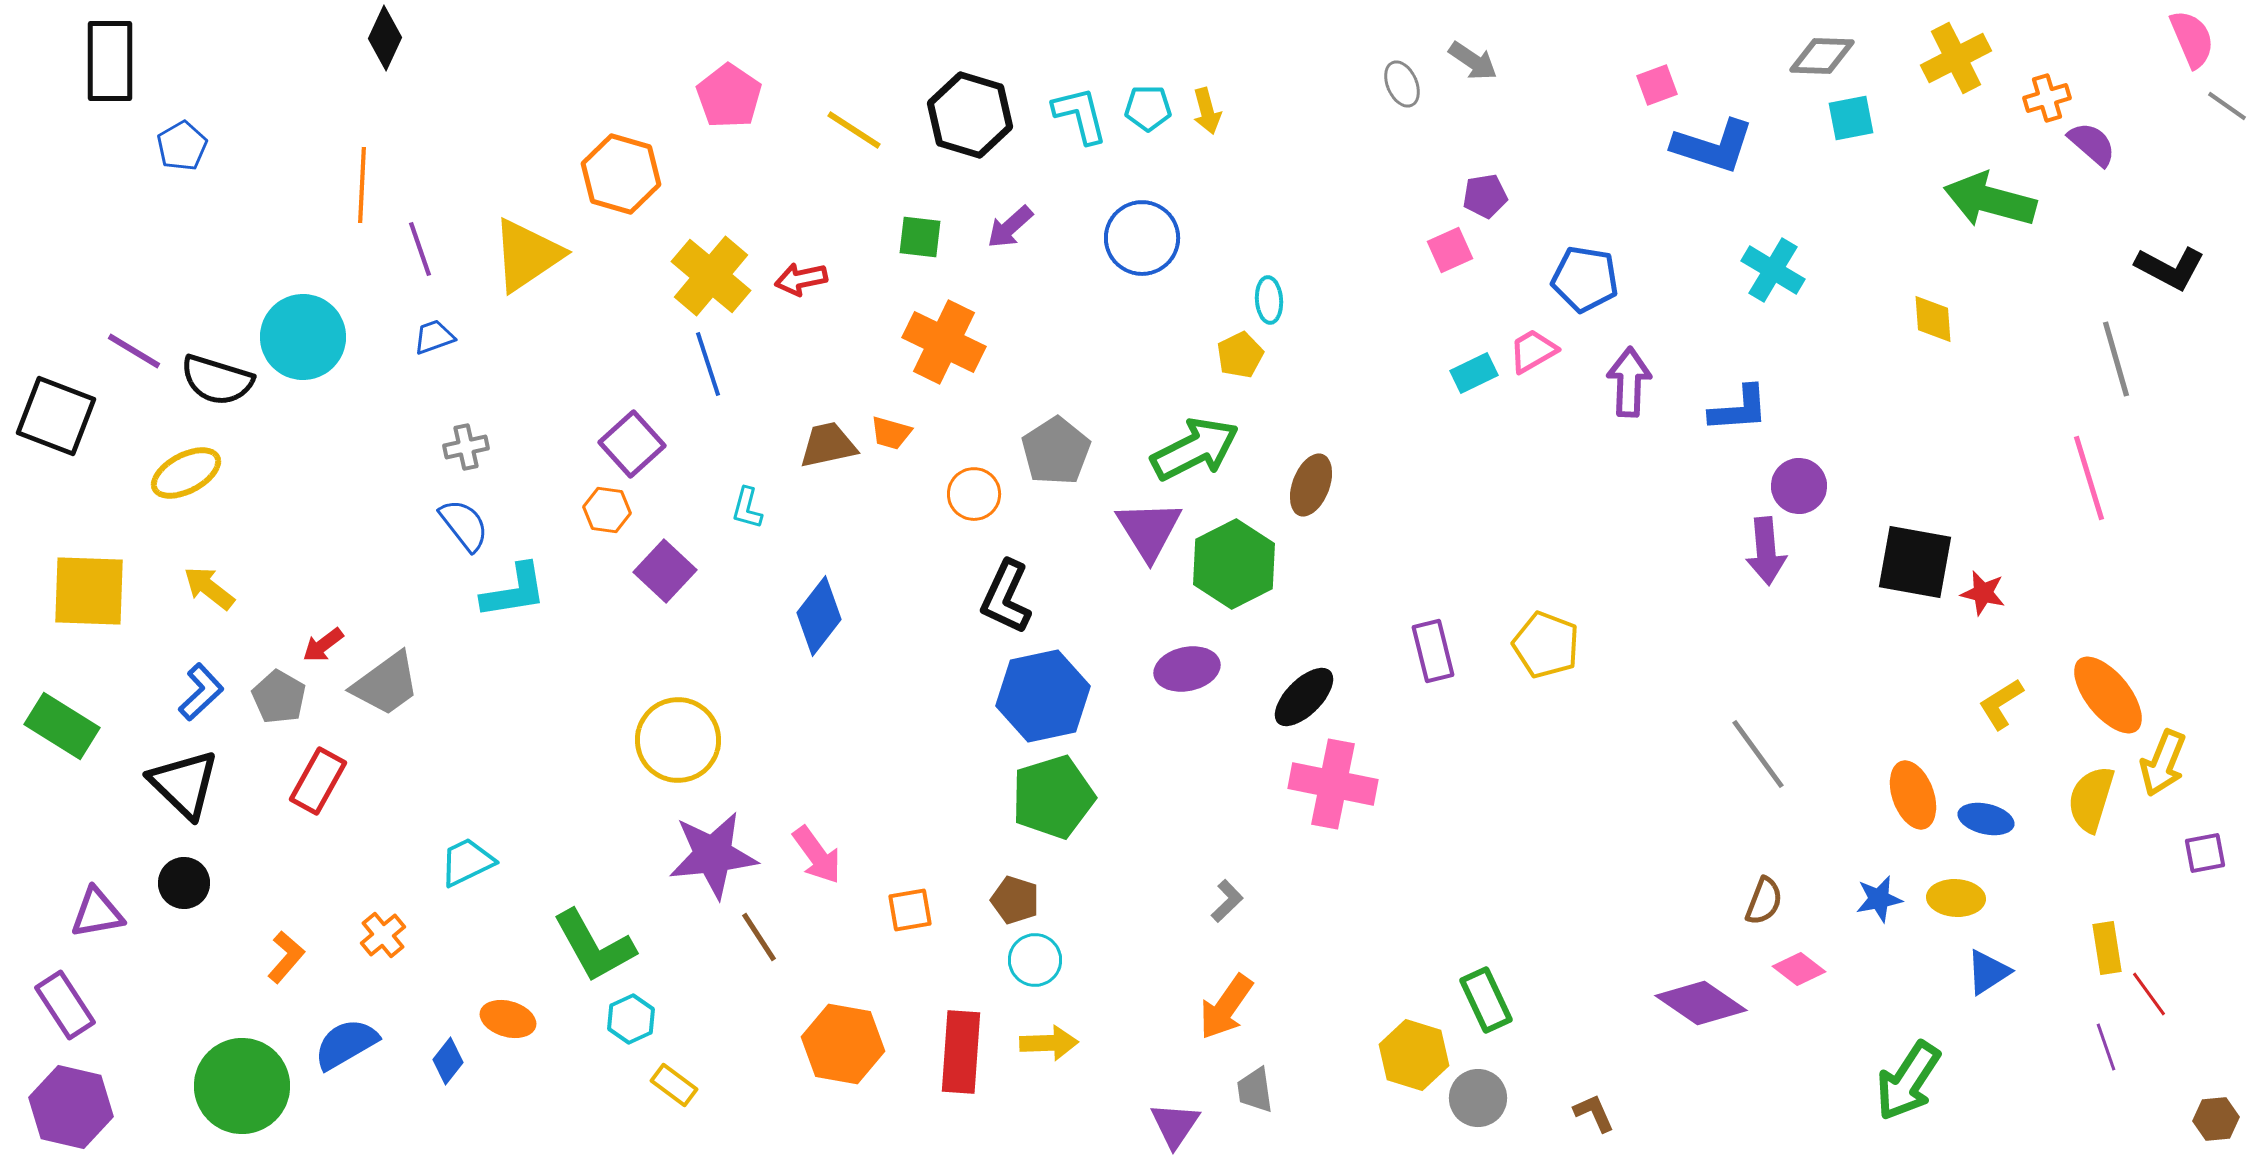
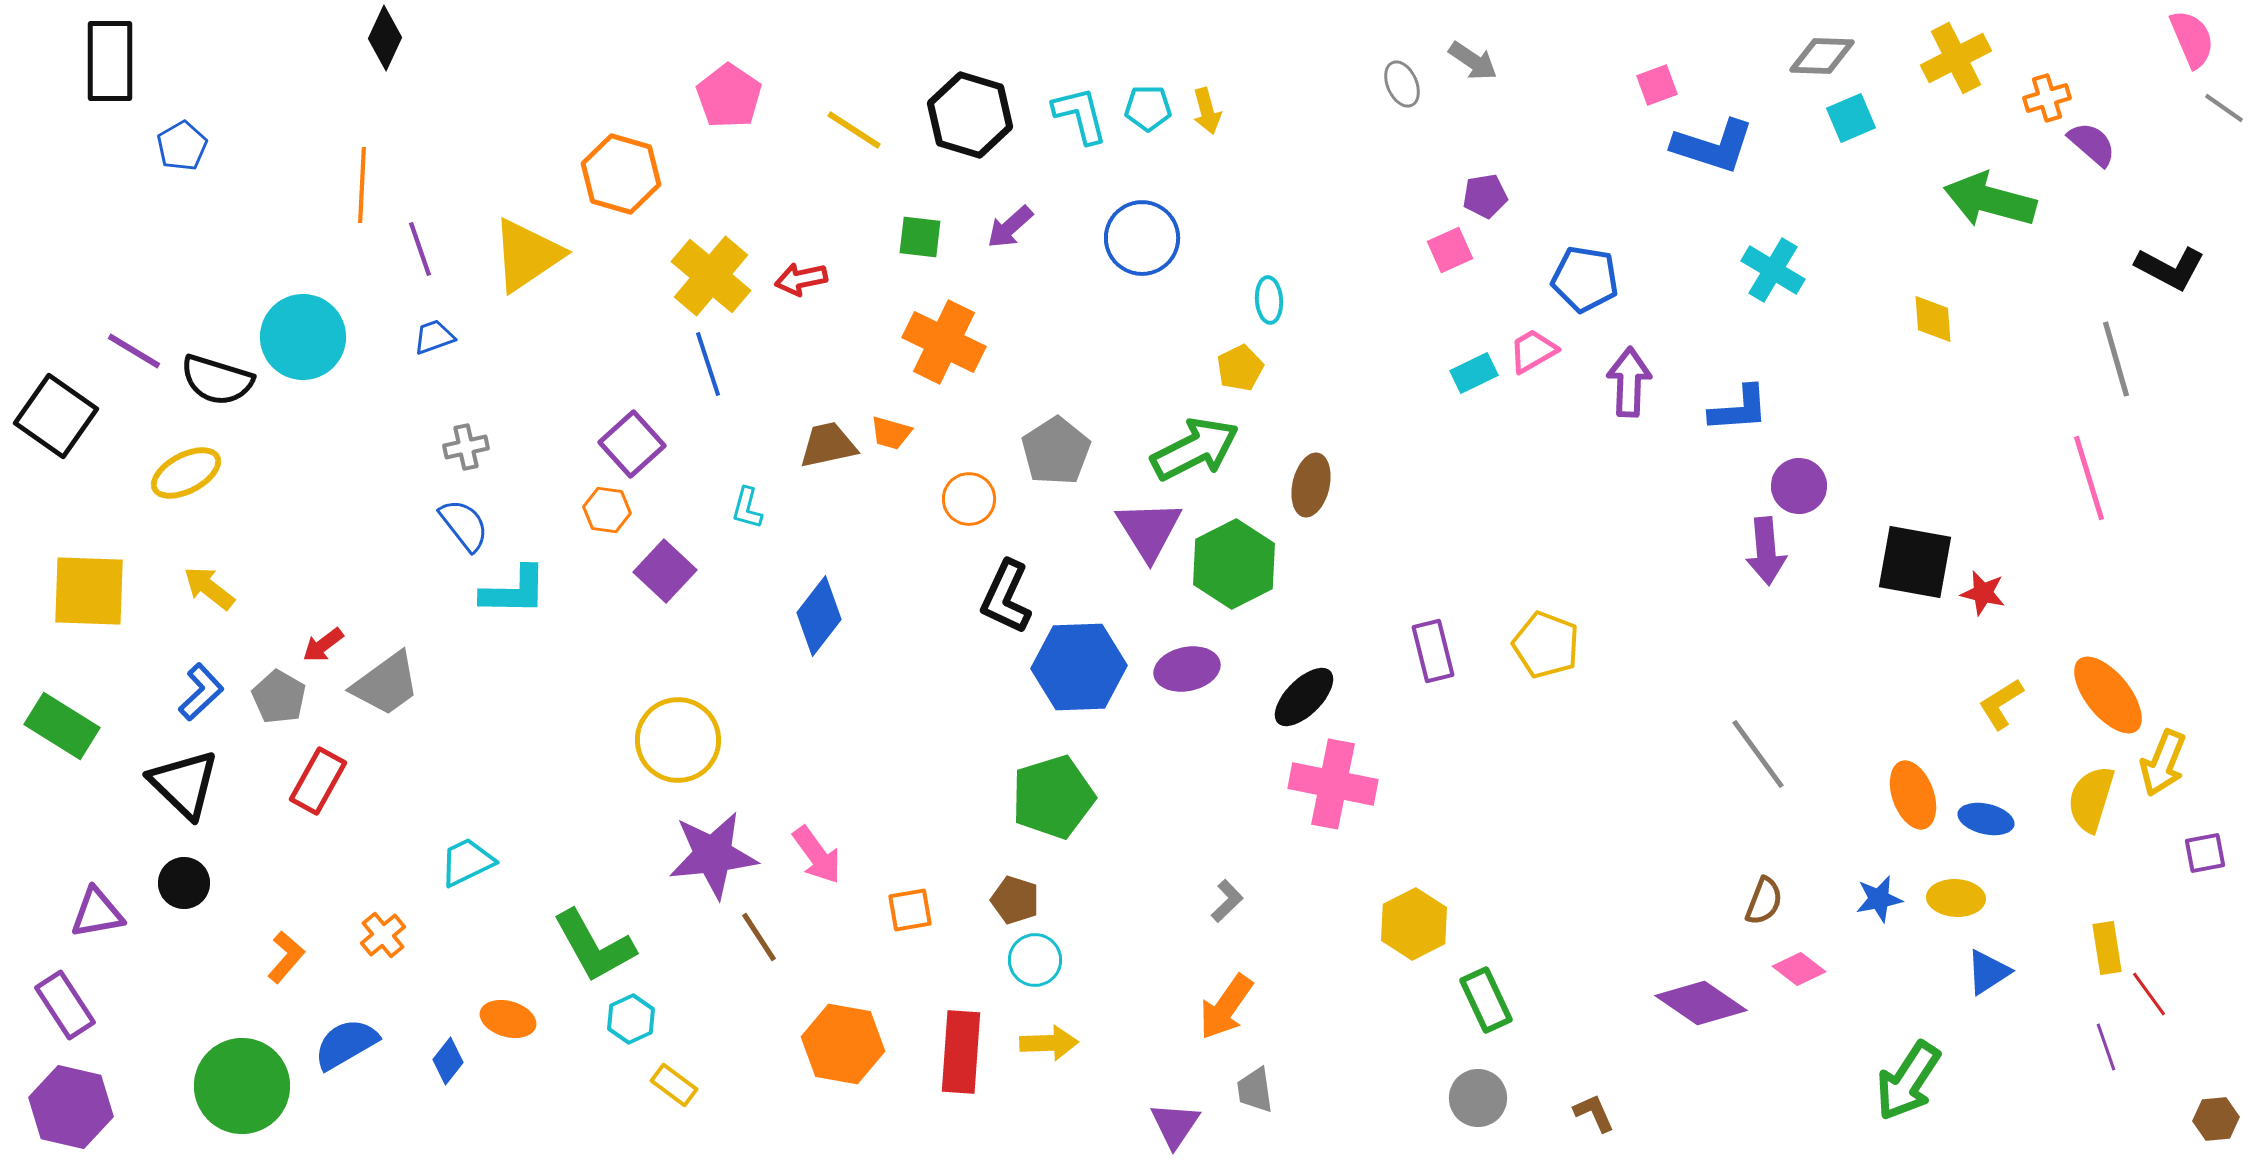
gray line at (2227, 106): moved 3 px left, 2 px down
cyan square at (1851, 118): rotated 12 degrees counterclockwise
yellow pentagon at (1240, 355): moved 13 px down
black square at (56, 416): rotated 14 degrees clockwise
brown ellipse at (1311, 485): rotated 8 degrees counterclockwise
orange circle at (974, 494): moved 5 px left, 5 px down
cyan L-shape at (514, 591): rotated 10 degrees clockwise
blue hexagon at (1043, 696): moved 36 px right, 29 px up; rotated 10 degrees clockwise
yellow hexagon at (1414, 1055): moved 131 px up; rotated 16 degrees clockwise
